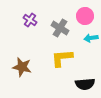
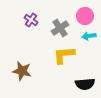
purple cross: moved 1 px right
gray cross: rotated 24 degrees clockwise
cyan arrow: moved 2 px left, 2 px up
yellow L-shape: moved 2 px right, 3 px up
brown star: moved 4 px down
